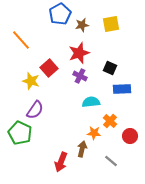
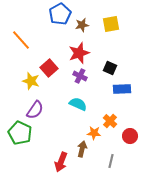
cyan semicircle: moved 13 px left, 2 px down; rotated 30 degrees clockwise
gray line: rotated 64 degrees clockwise
